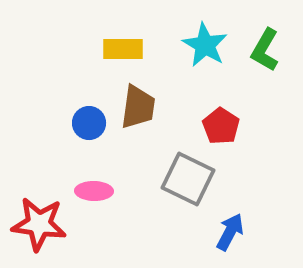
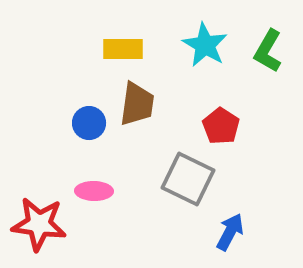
green L-shape: moved 3 px right, 1 px down
brown trapezoid: moved 1 px left, 3 px up
